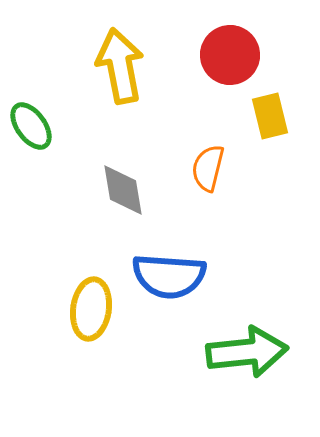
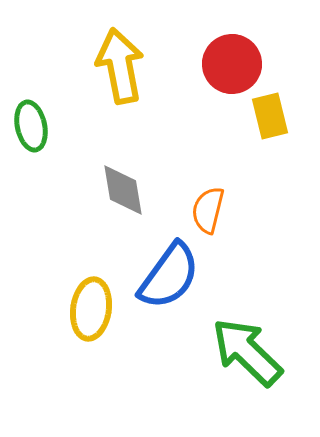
red circle: moved 2 px right, 9 px down
green ellipse: rotated 24 degrees clockwise
orange semicircle: moved 42 px down
blue semicircle: rotated 58 degrees counterclockwise
green arrow: rotated 130 degrees counterclockwise
